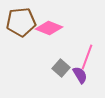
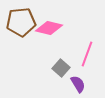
pink diamond: rotated 8 degrees counterclockwise
pink line: moved 3 px up
purple semicircle: moved 2 px left, 9 px down
